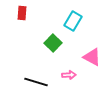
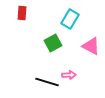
cyan rectangle: moved 3 px left, 2 px up
green square: rotated 18 degrees clockwise
pink triangle: moved 1 px left, 11 px up
black line: moved 11 px right
